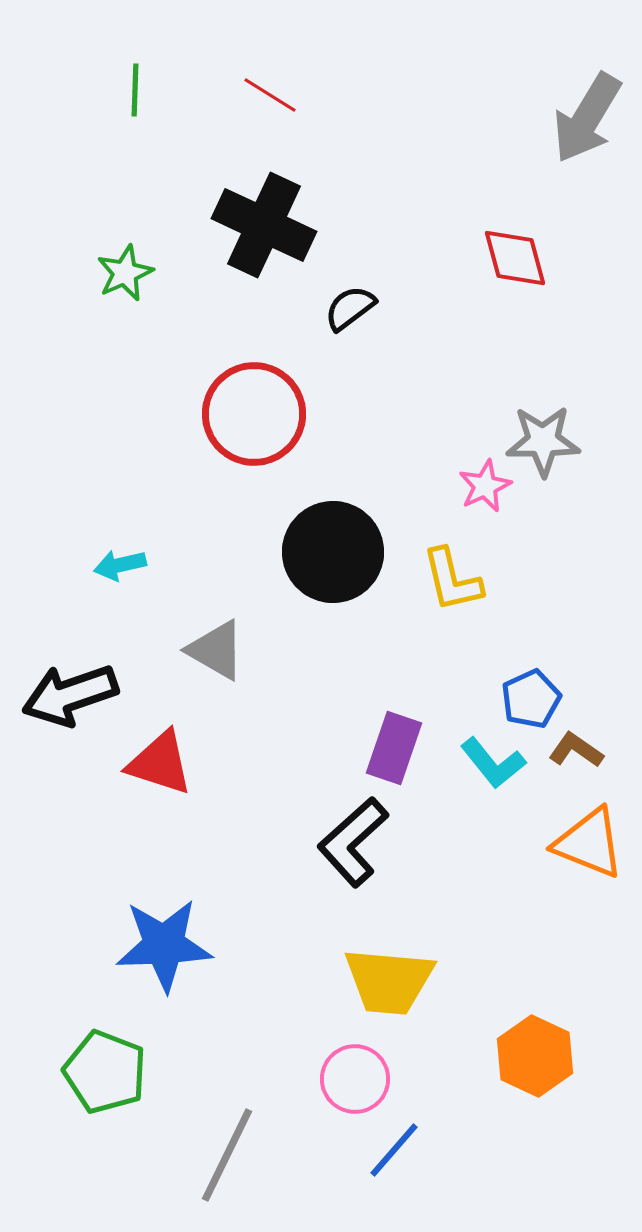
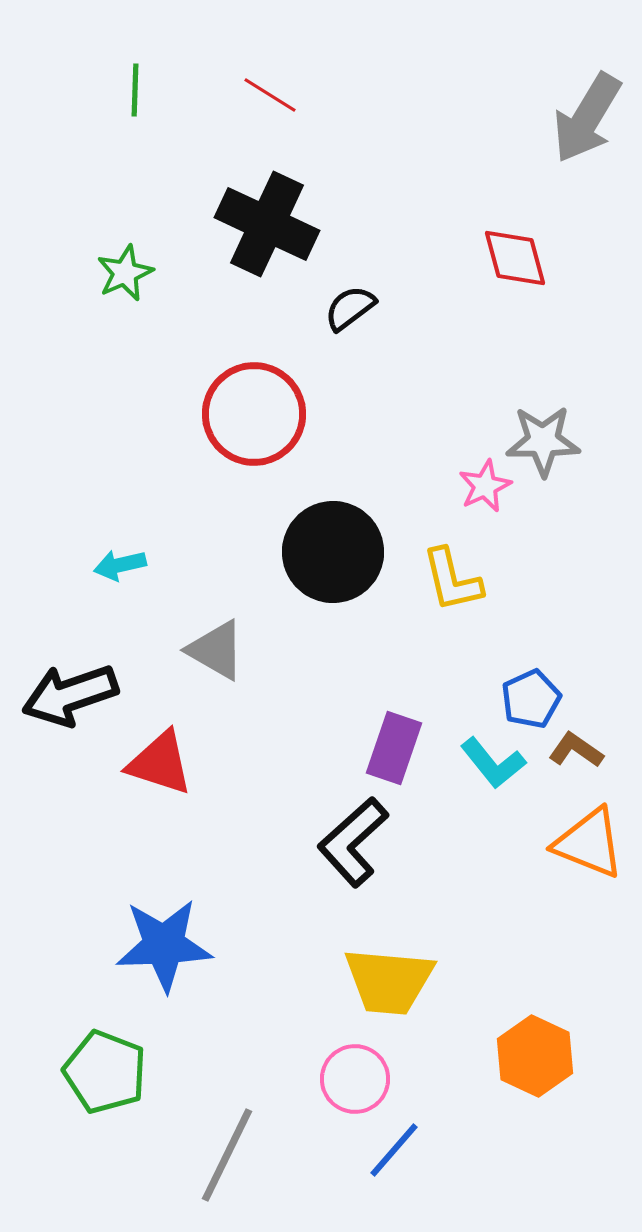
black cross: moved 3 px right, 1 px up
